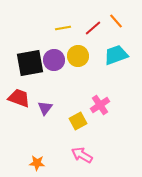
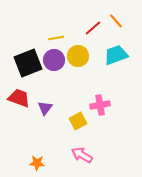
yellow line: moved 7 px left, 10 px down
black square: moved 2 px left; rotated 12 degrees counterclockwise
pink cross: rotated 24 degrees clockwise
